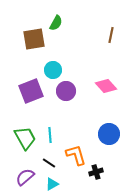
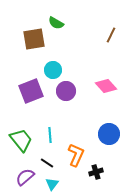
green semicircle: rotated 91 degrees clockwise
brown line: rotated 14 degrees clockwise
green trapezoid: moved 4 px left, 2 px down; rotated 10 degrees counterclockwise
orange L-shape: rotated 40 degrees clockwise
black line: moved 2 px left
cyan triangle: rotated 24 degrees counterclockwise
